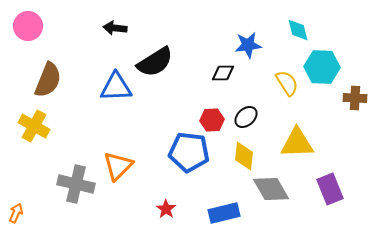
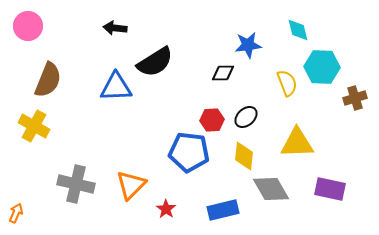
yellow semicircle: rotated 12 degrees clockwise
brown cross: rotated 20 degrees counterclockwise
orange triangle: moved 13 px right, 19 px down
purple rectangle: rotated 56 degrees counterclockwise
blue rectangle: moved 1 px left, 3 px up
